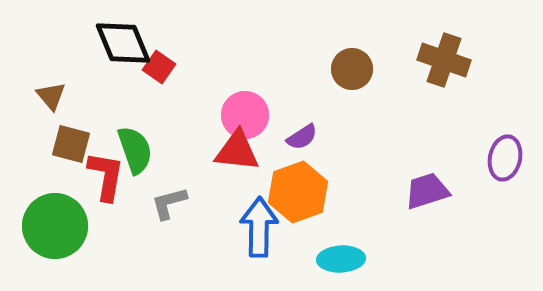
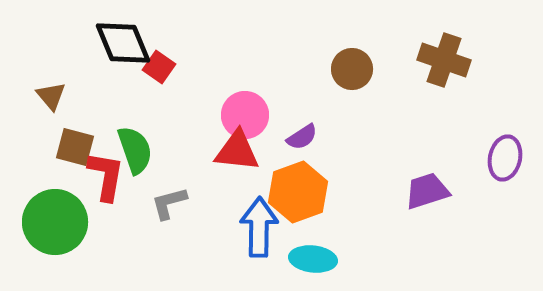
brown square: moved 4 px right, 3 px down
green circle: moved 4 px up
cyan ellipse: moved 28 px left; rotated 9 degrees clockwise
